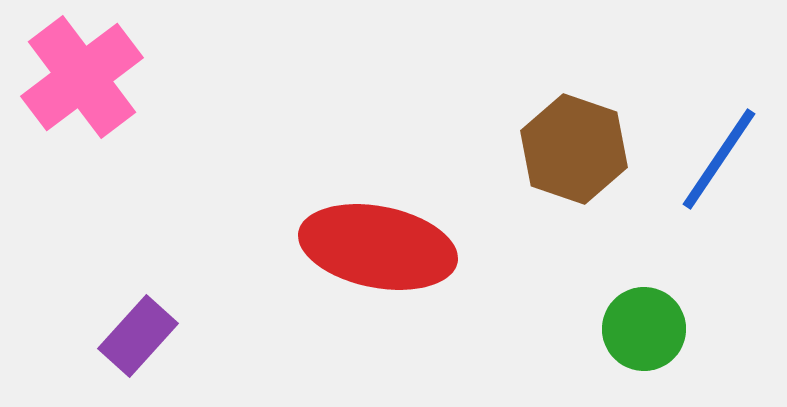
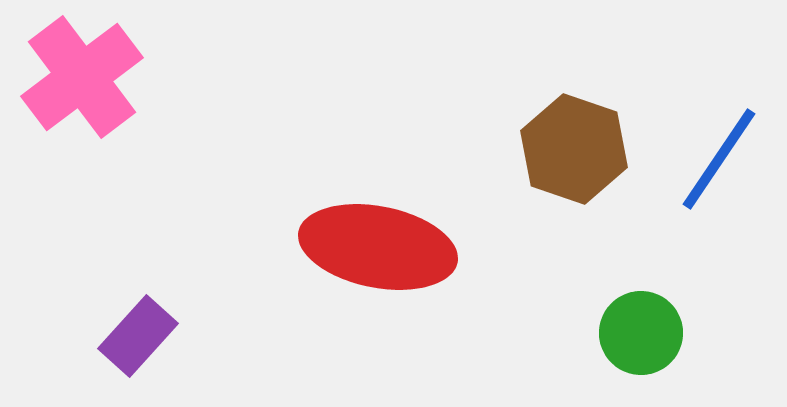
green circle: moved 3 px left, 4 px down
